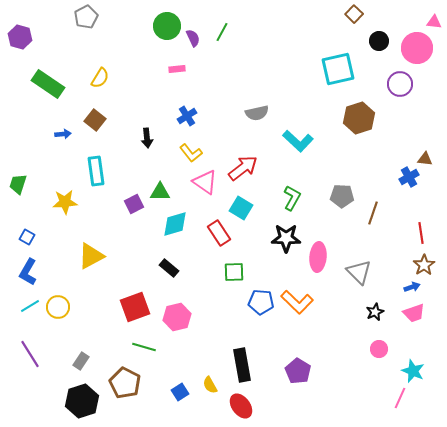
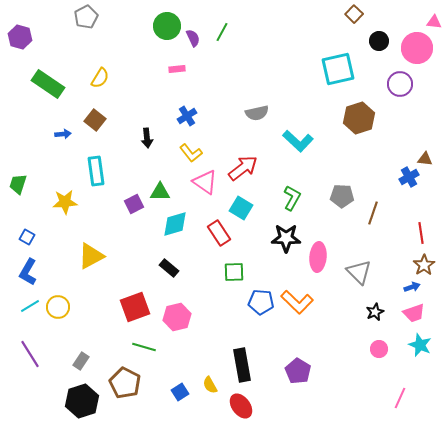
cyan star at (413, 371): moved 7 px right, 26 px up
